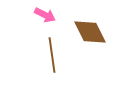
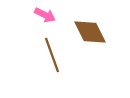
brown line: rotated 12 degrees counterclockwise
